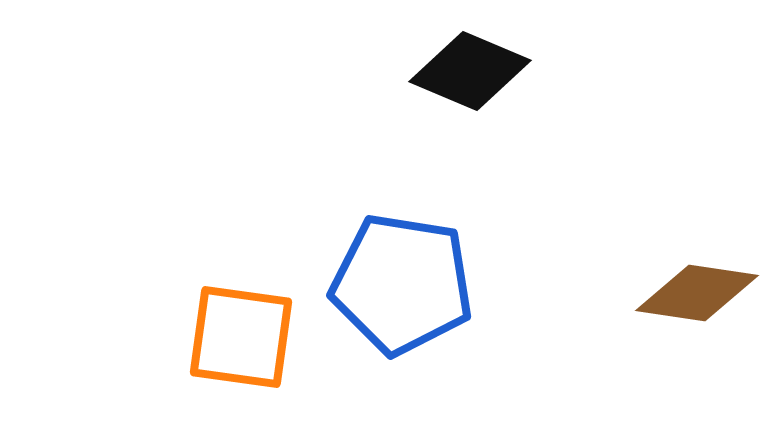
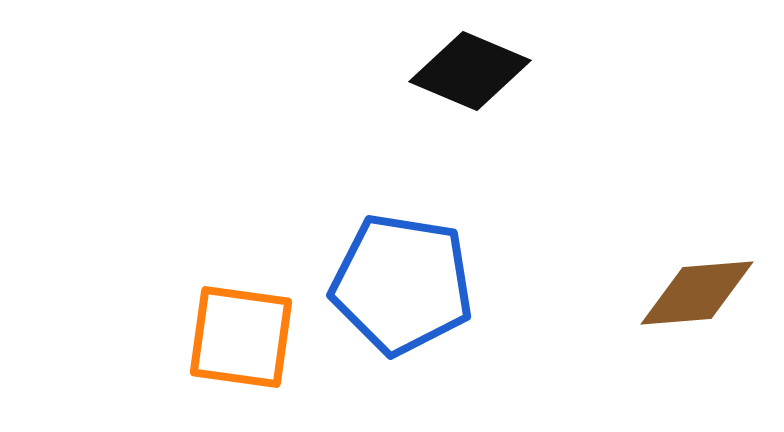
brown diamond: rotated 13 degrees counterclockwise
